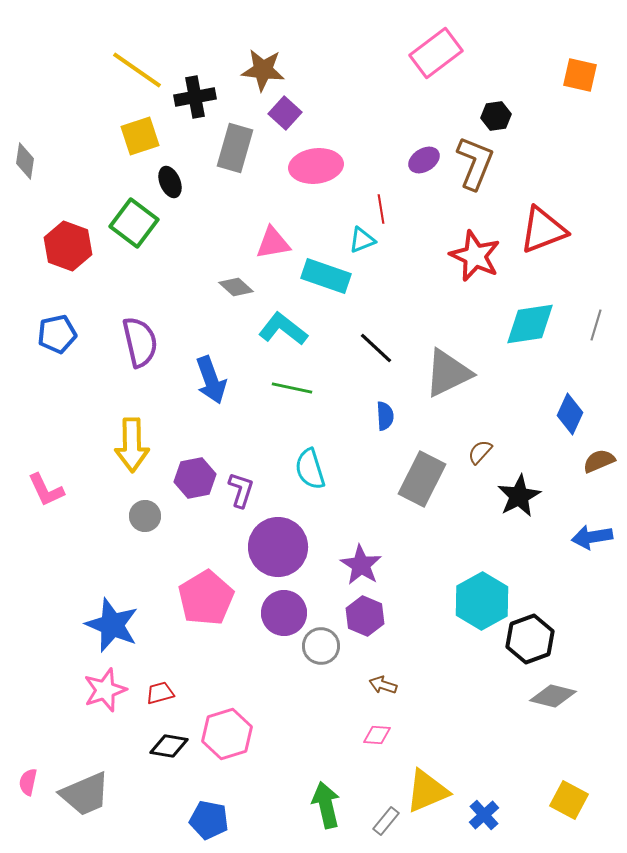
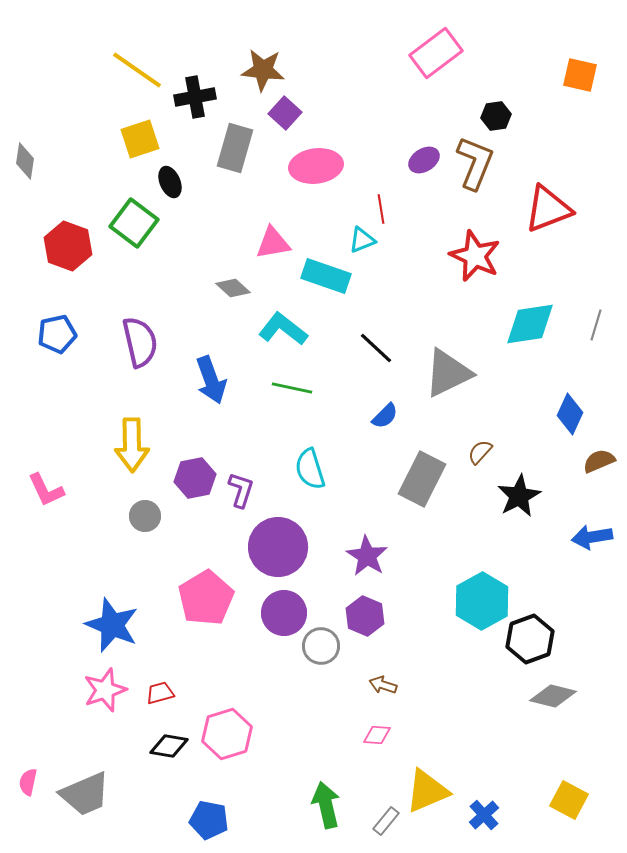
yellow square at (140, 136): moved 3 px down
red triangle at (543, 230): moved 5 px right, 21 px up
gray diamond at (236, 287): moved 3 px left, 1 px down
blue semicircle at (385, 416): rotated 48 degrees clockwise
purple star at (361, 565): moved 6 px right, 9 px up
